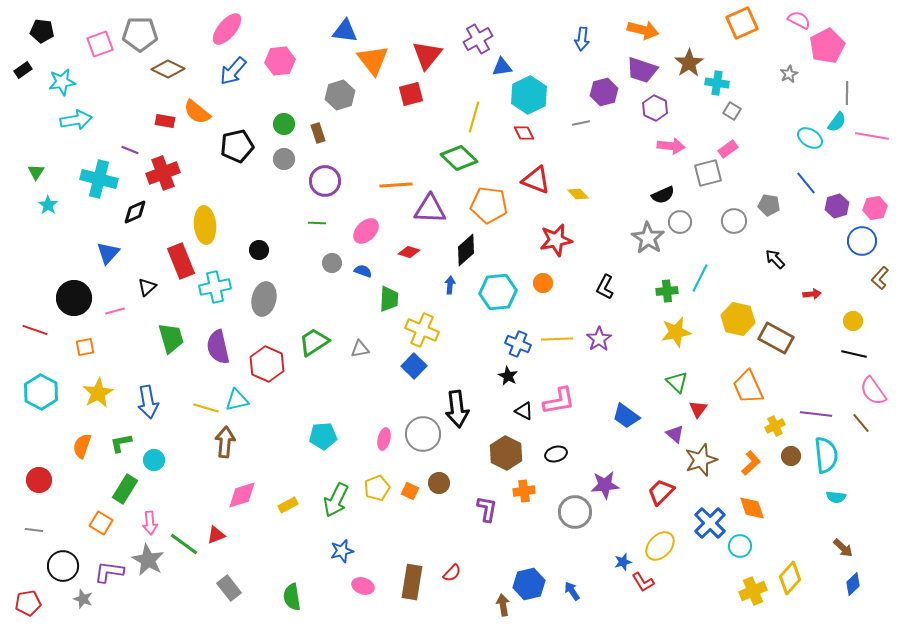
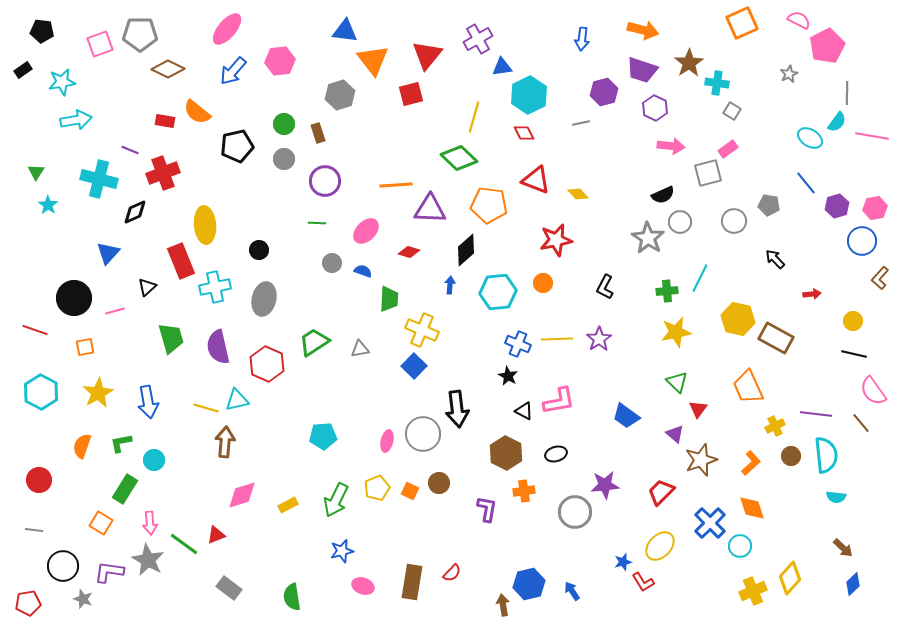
pink ellipse at (384, 439): moved 3 px right, 2 px down
gray rectangle at (229, 588): rotated 15 degrees counterclockwise
